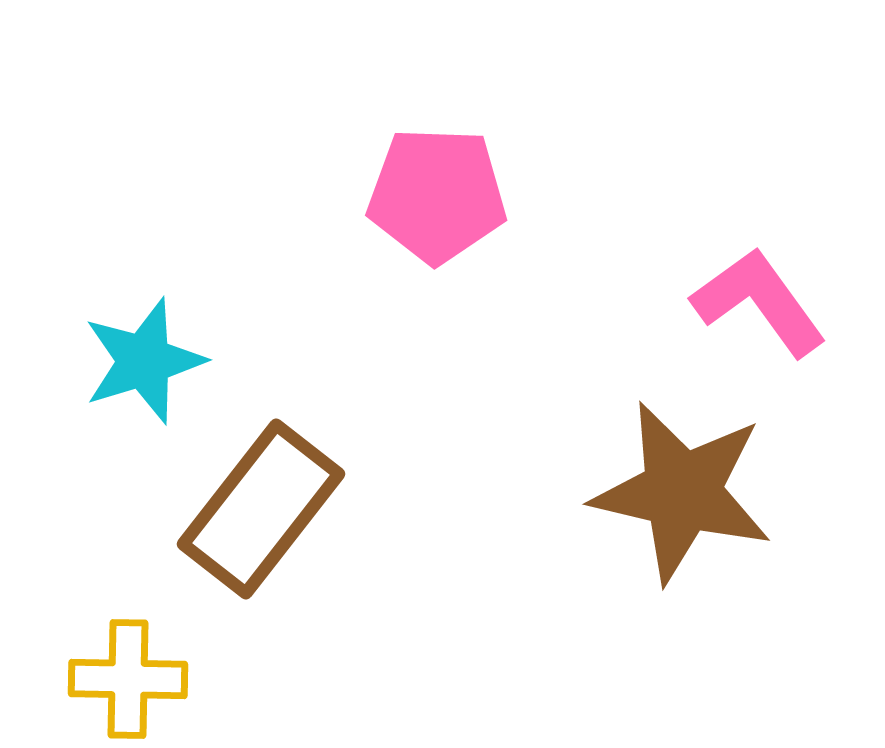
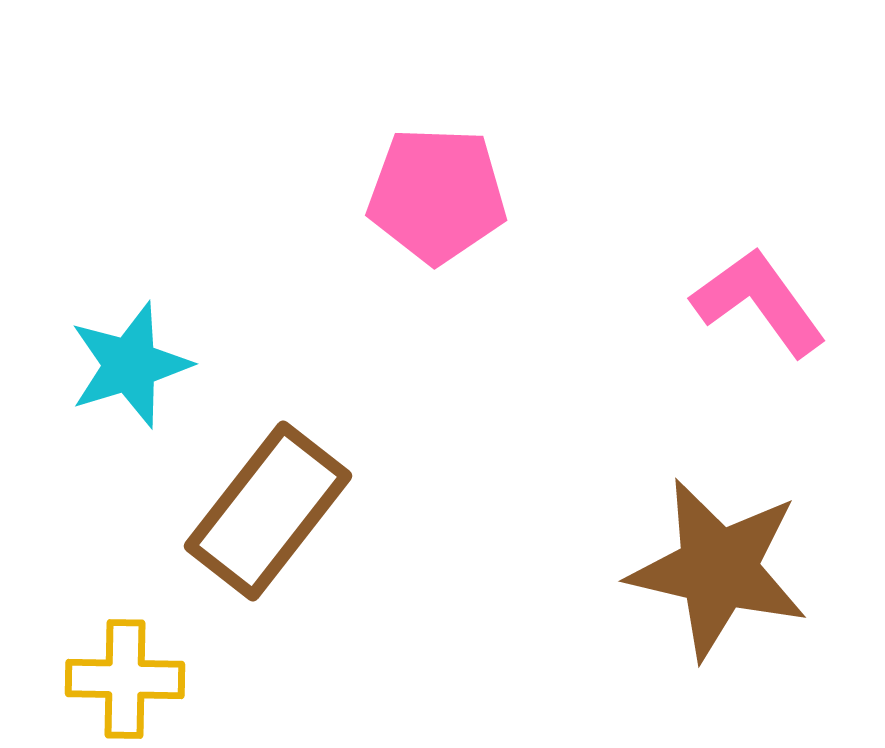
cyan star: moved 14 px left, 4 px down
brown star: moved 36 px right, 77 px down
brown rectangle: moved 7 px right, 2 px down
yellow cross: moved 3 px left
